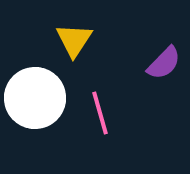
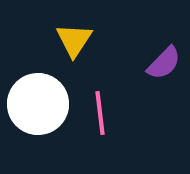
white circle: moved 3 px right, 6 px down
pink line: rotated 9 degrees clockwise
